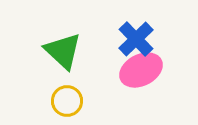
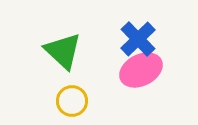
blue cross: moved 2 px right
yellow circle: moved 5 px right
